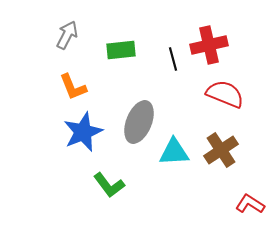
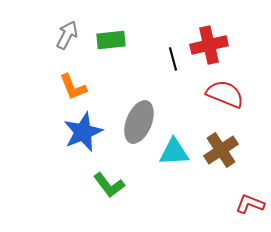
green rectangle: moved 10 px left, 10 px up
red L-shape: rotated 12 degrees counterclockwise
